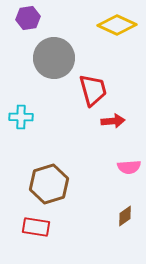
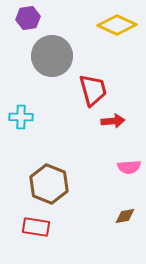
gray circle: moved 2 px left, 2 px up
brown hexagon: rotated 21 degrees counterclockwise
brown diamond: rotated 25 degrees clockwise
